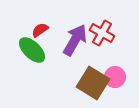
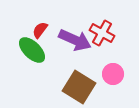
red semicircle: rotated 18 degrees counterclockwise
purple arrow: rotated 84 degrees clockwise
pink circle: moved 2 px left, 3 px up
brown square: moved 14 px left, 4 px down
